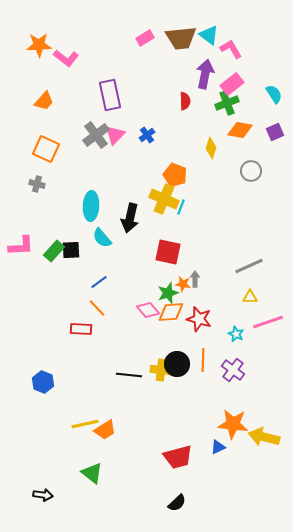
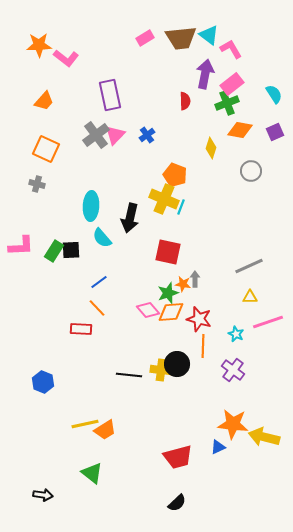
green rectangle at (54, 251): rotated 10 degrees counterclockwise
orange line at (203, 360): moved 14 px up
